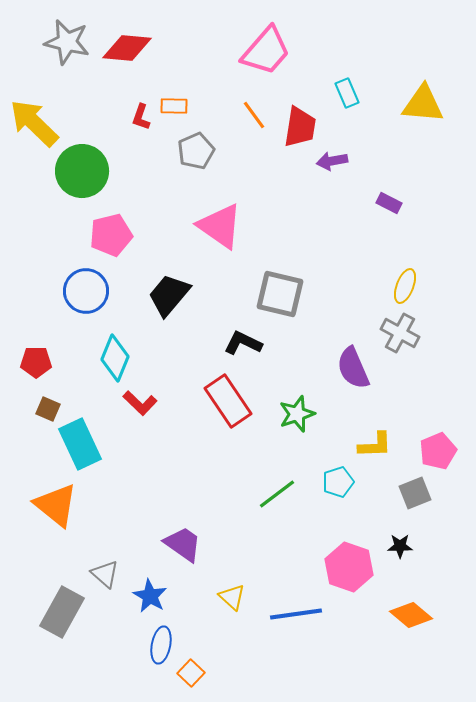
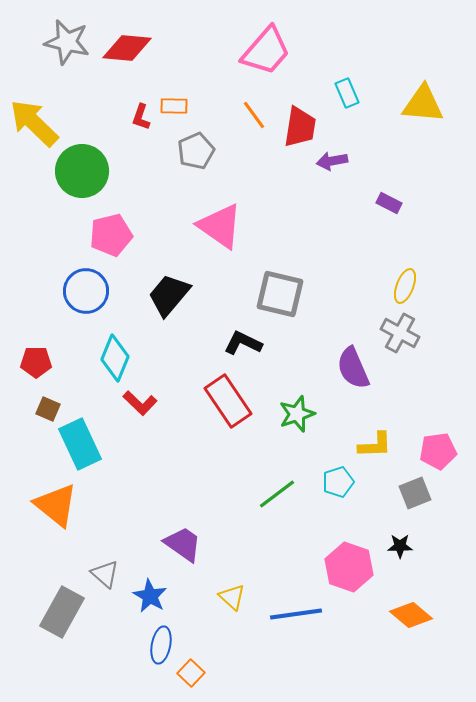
pink pentagon at (438, 451): rotated 15 degrees clockwise
